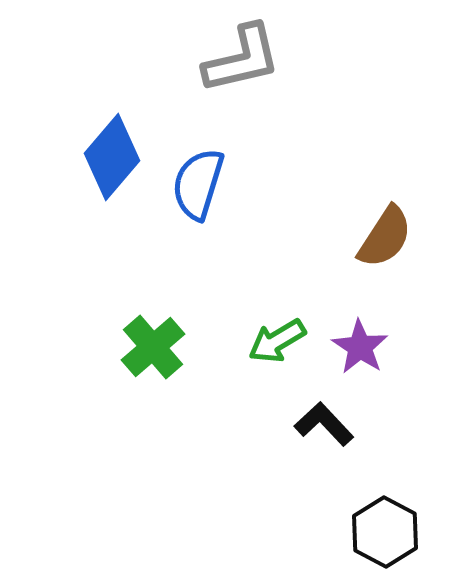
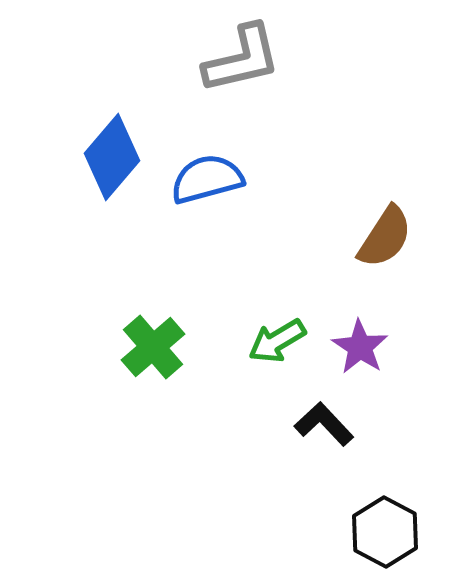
blue semicircle: moved 9 px right, 5 px up; rotated 58 degrees clockwise
